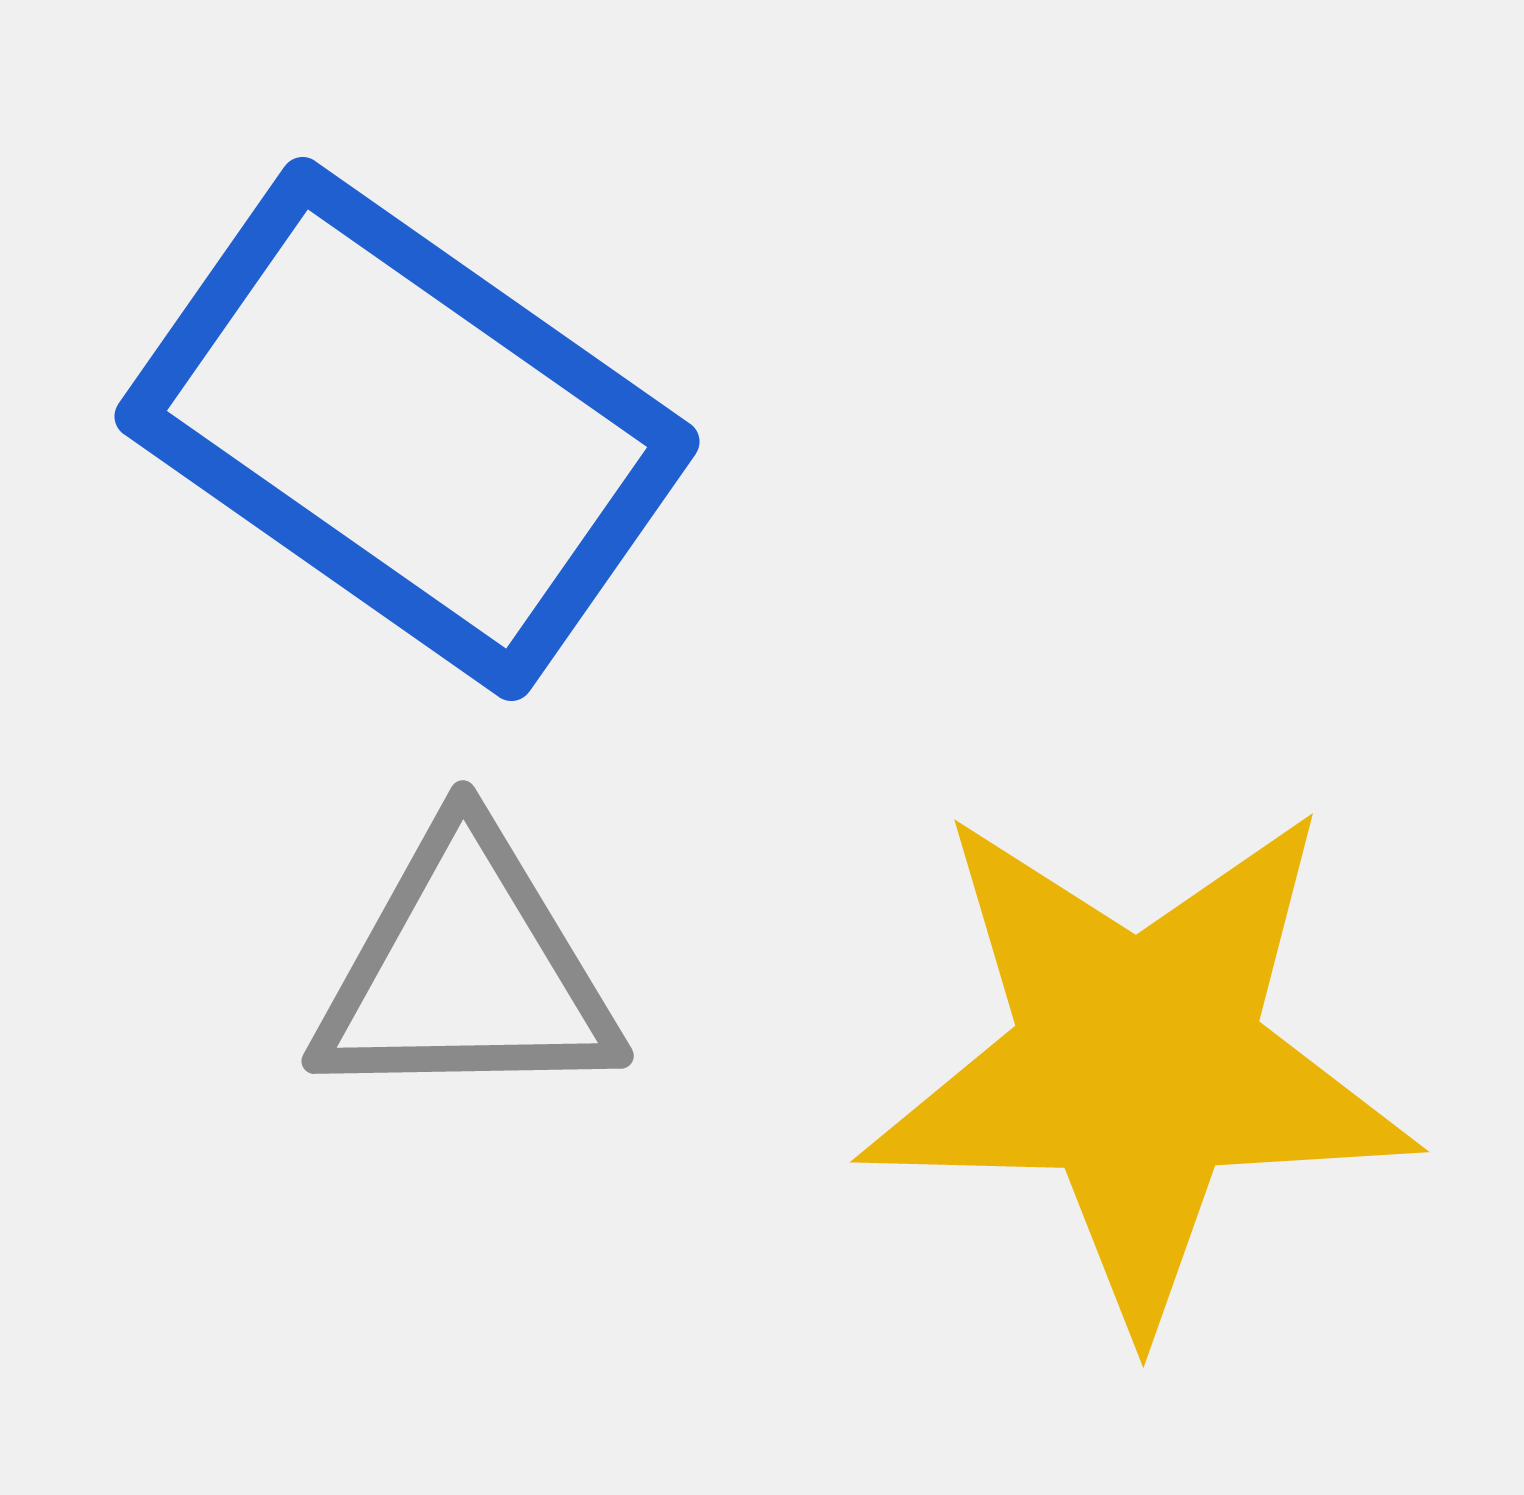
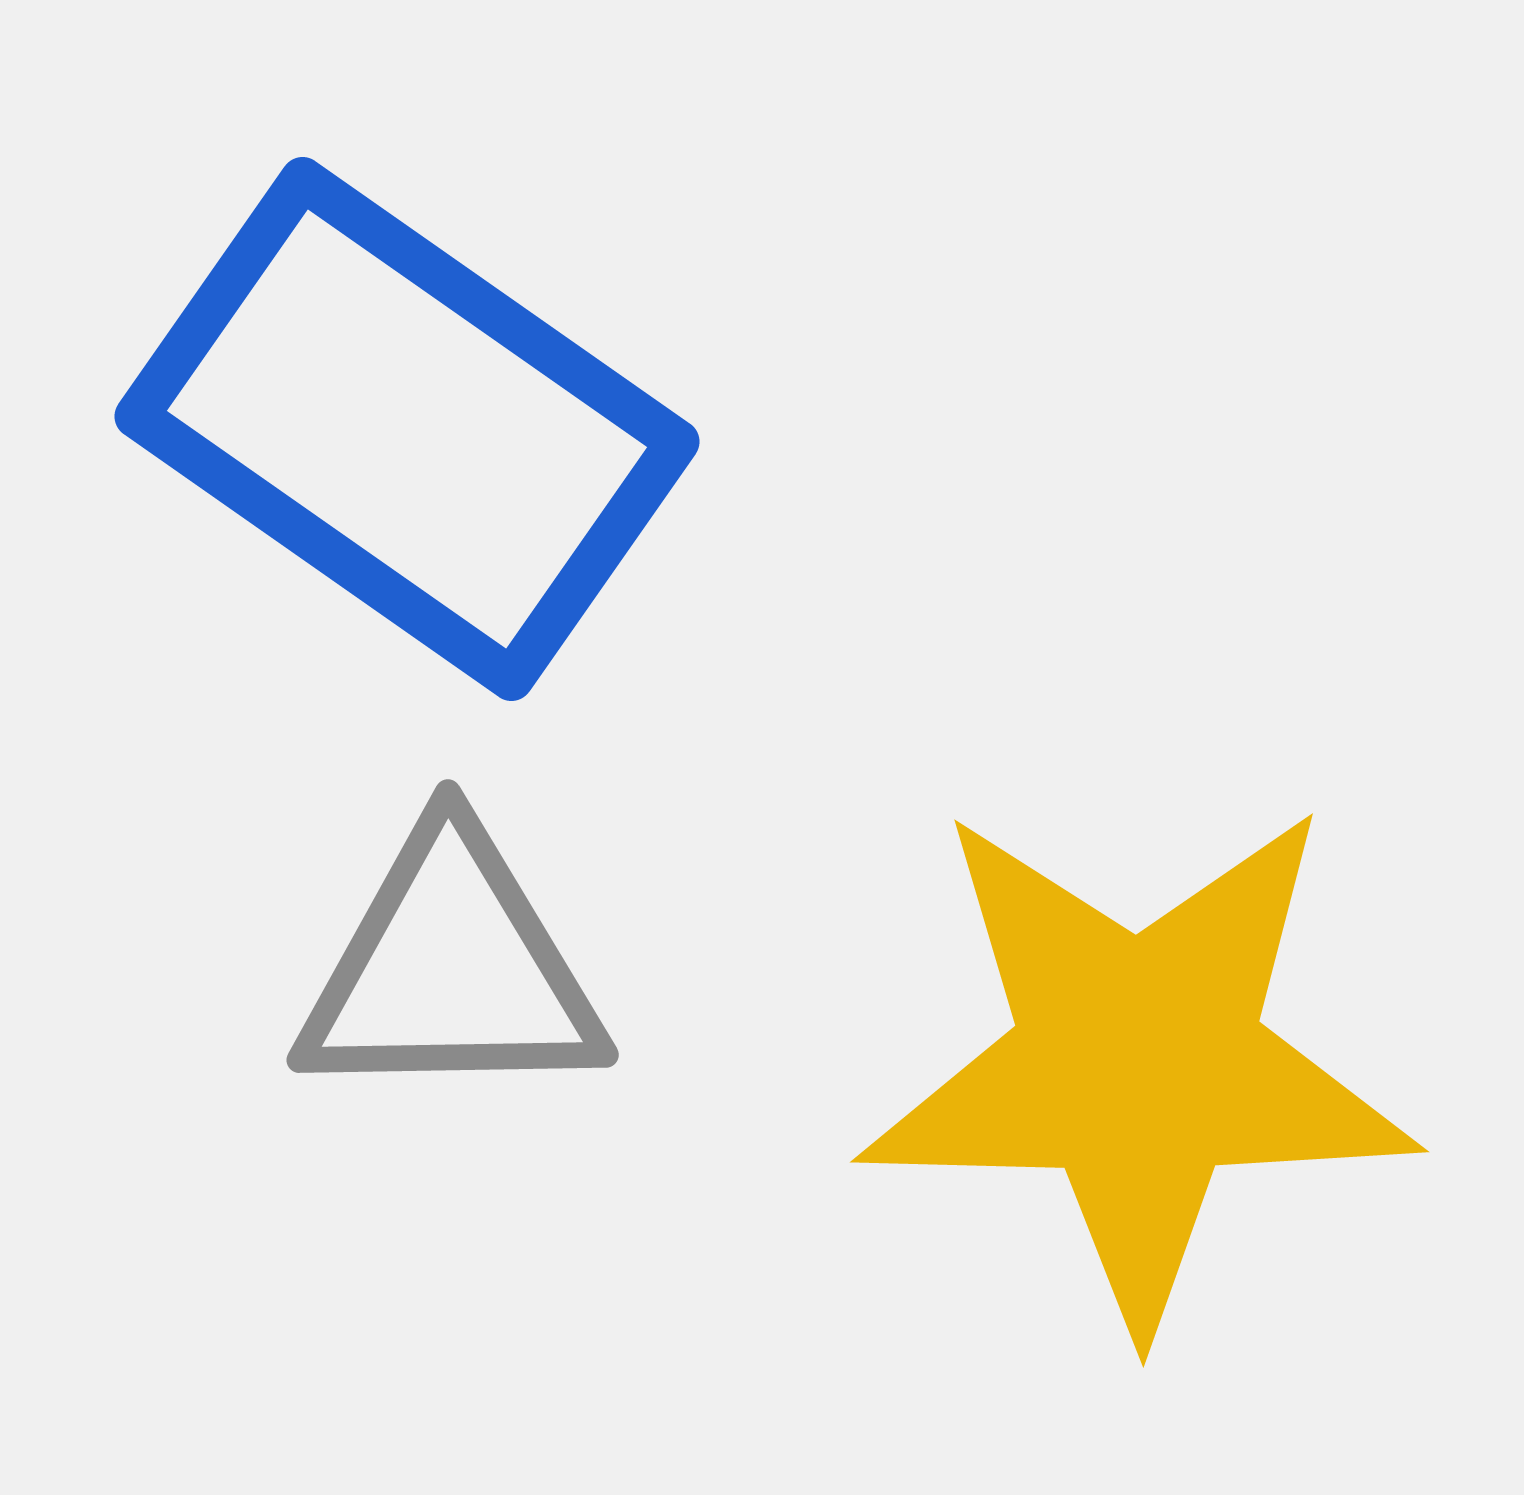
gray triangle: moved 15 px left, 1 px up
